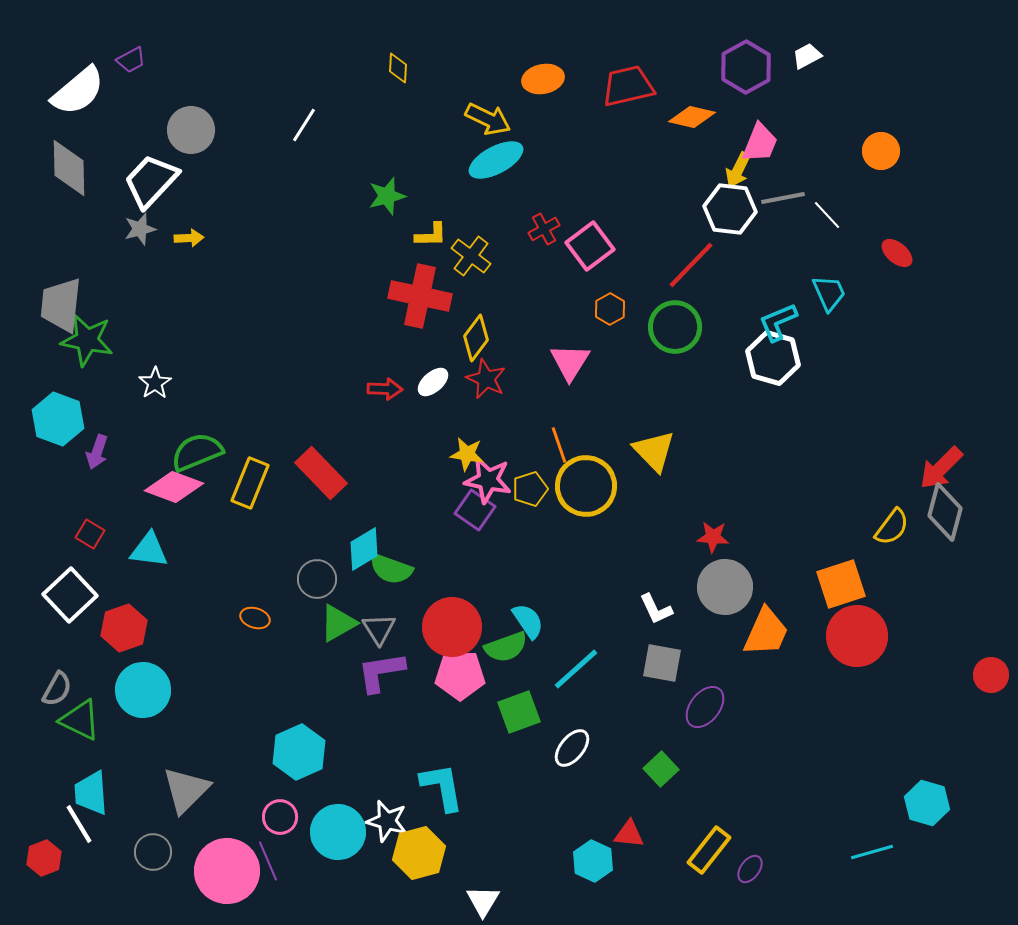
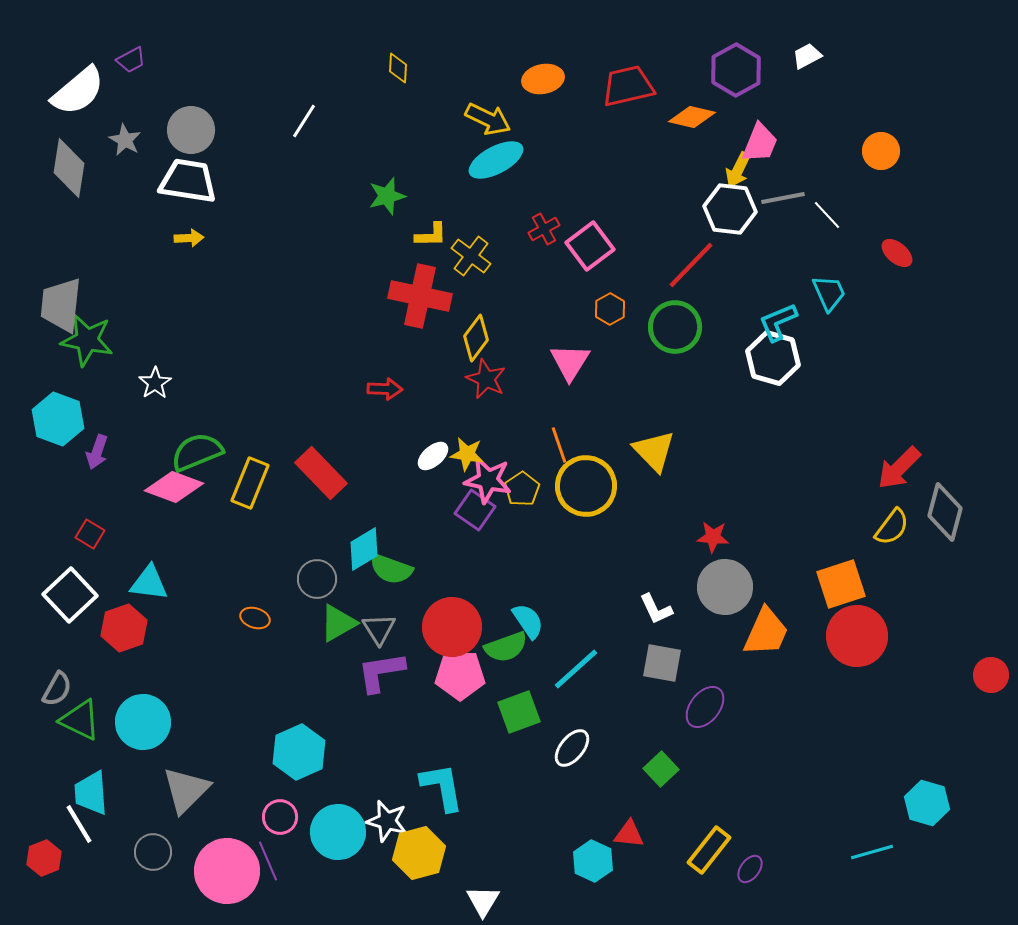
purple hexagon at (746, 67): moved 10 px left, 3 px down
white line at (304, 125): moved 4 px up
gray diamond at (69, 168): rotated 10 degrees clockwise
white trapezoid at (151, 181): moved 37 px right; rotated 56 degrees clockwise
gray star at (140, 229): moved 15 px left, 89 px up; rotated 28 degrees counterclockwise
white ellipse at (433, 382): moved 74 px down
red arrow at (941, 468): moved 42 px left
yellow pentagon at (530, 489): moved 8 px left; rotated 16 degrees counterclockwise
cyan triangle at (149, 550): moved 33 px down
cyan circle at (143, 690): moved 32 px down
